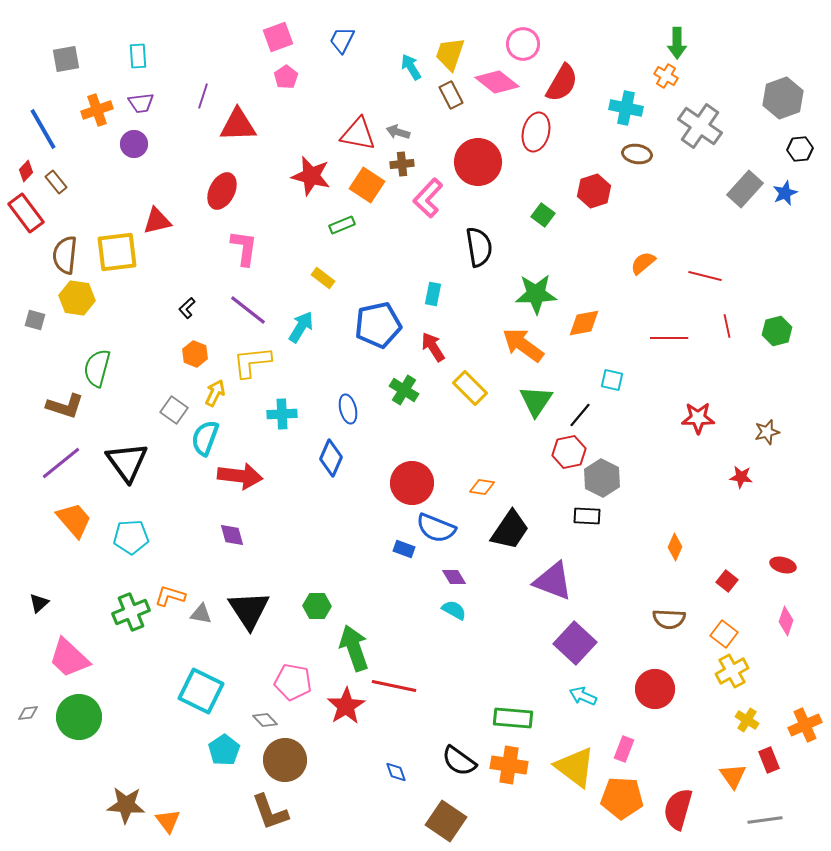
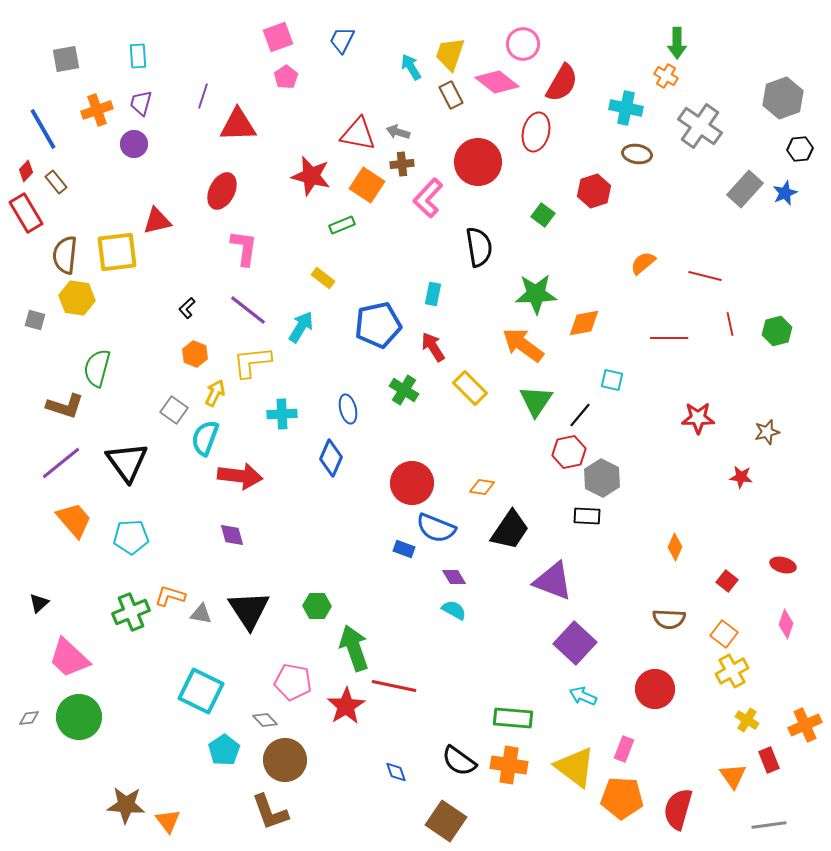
purple trapezoid at (141, 103): rotated 112 degrees clockwise
red rectangle at (26, 213): rotated 6 degrees clockwise
red line at (727, 326): moved 3 px right, 2 px up
pink diamond at (786, 621): moved 3 px down
gray diamond at (28, 713): moved 1 px right, 5 px down
gray line at (765, 820): moved 4 px right, 5 px down
